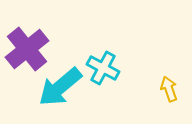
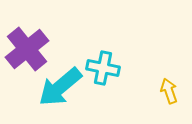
cyan cross: rotated 16 degrees counterclockwise
yellow arrow: moved 2 px down
